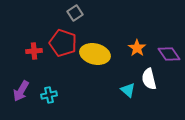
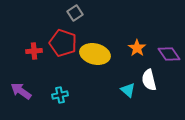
white semicircle: moved 1 px down
purple arrow: rotated 95 degrees clockwise
cyan cross: moved 11 px right
